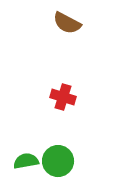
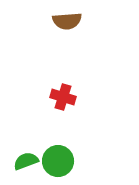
brown semicircle: moved 2 px up; rotated 32 degrees counterclockwise
green semicircle: rotated 10 degrees counterclockwise
